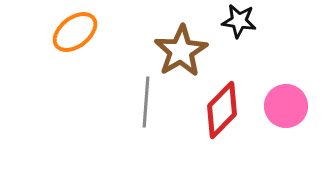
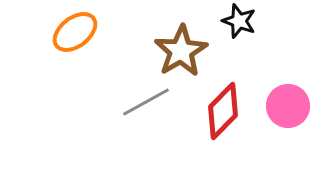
black star: rotated 12 degrees clockwise
gray line: rotated 57 degrees clockwise
pink circle: moved 2 px right
red diamond: moved 1 px right, 1 px down
